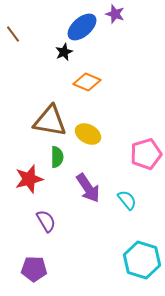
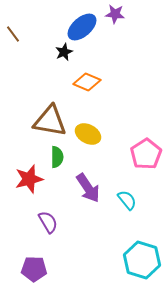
purple star: rotated 12 degrees counterclockwise
pink pentagon: rotated 16 degrees counterclockwise
purple semicircle: moved 2 px right, 1 px down
